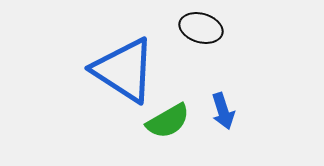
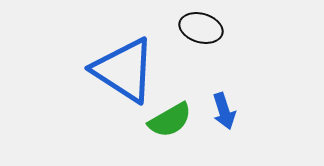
blue arrow: moved 1 px right
green semicircle: moved 2 px right, 1 px up
